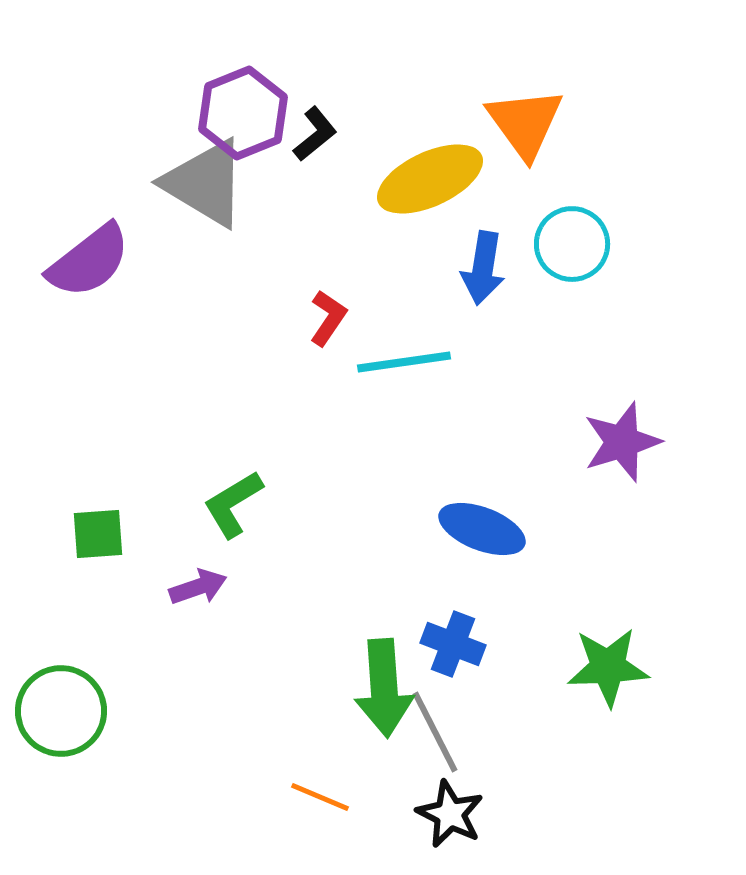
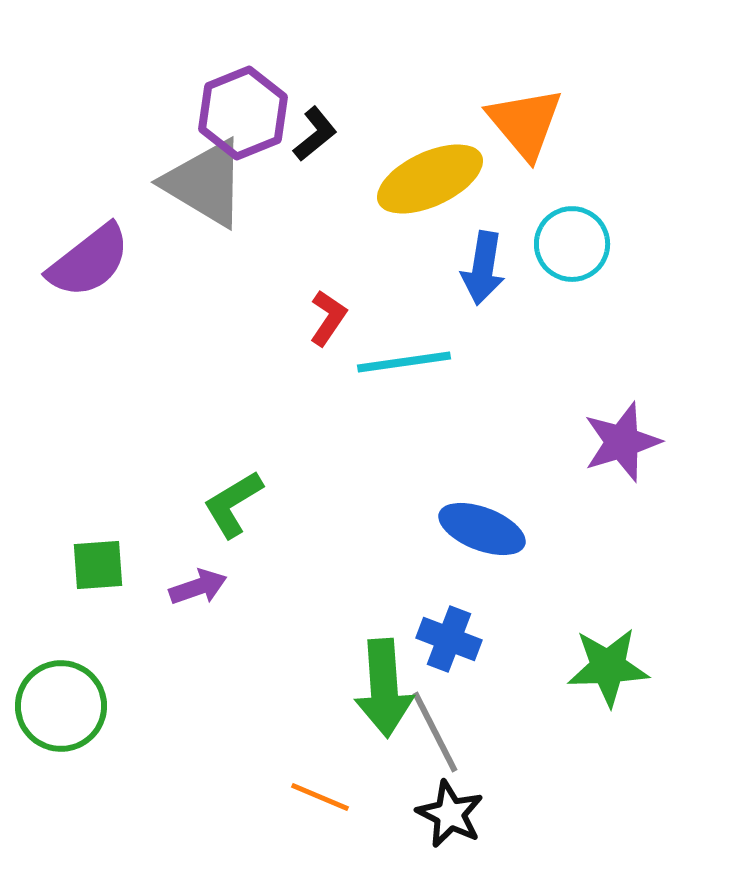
orange triangle: rotated 4 degrees counterclockwise
green square: moved 31 px down
blue cross: moved 4 px left, 5 px up
green circle: moved 5 px up
